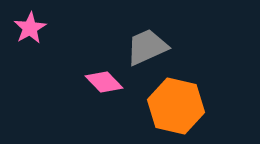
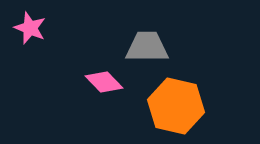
pink star: rotated 20 degrees counterclockwise
gray trapezoid: rotated 24 degrees clockwise
